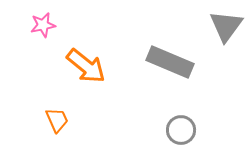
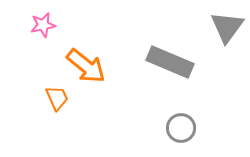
gray triangle: moved 1 px right, 1 px down
orange trapezoid: moved 22 px up
gray circle: moved 2 px up
